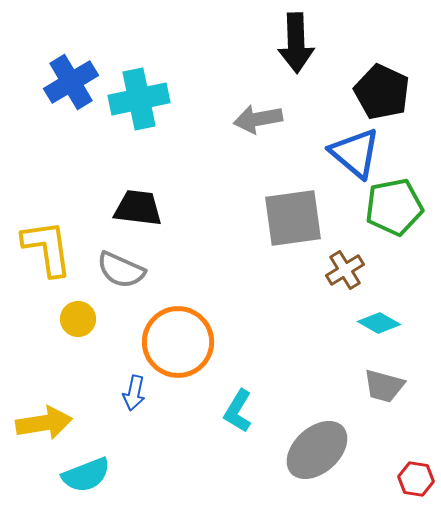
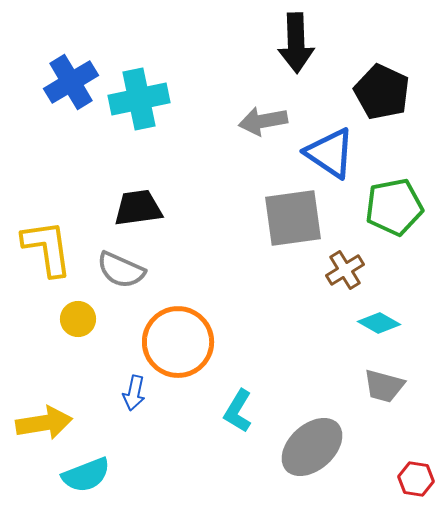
gray arrow: moved 5 px right, 2 px down
blue triangle: moved 25 px left; rotated 6 degrees counterclockwise
black trapezoid: rotated 15 degrees counterclockwise
gray ellipse: moved 5 px left, 3 px up
